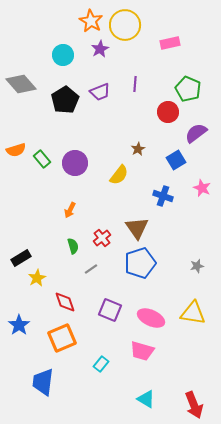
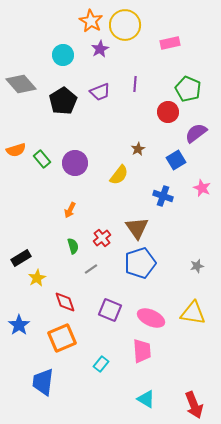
black pentagon: moved 2 px left, 1 px down
pink trapezoid: rotated 110 degrees counterclockwise
